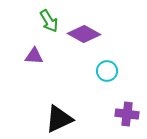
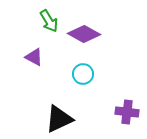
purple triangle: moved 1 px down; rotated 24 degrees clockwise
cyan circle: moved 24 px left, 3 px down
purple cross: moved 2 px up
